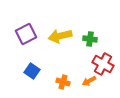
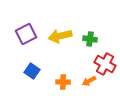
red cross: moved 2 px right
orange cross: rotated 16 degrees counterclockwise
